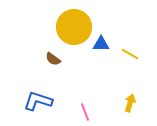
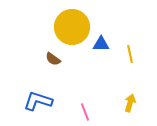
yellow circle: moved 2 px left
yellow line: rotated 48 degrees clockwise
